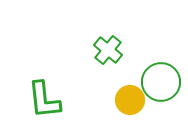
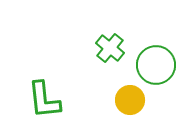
green cross: moved 2 px right, 2 px up
green circle: moved 5 px left, 17 px up
